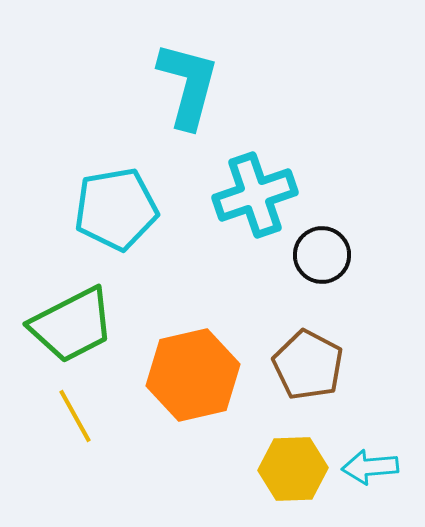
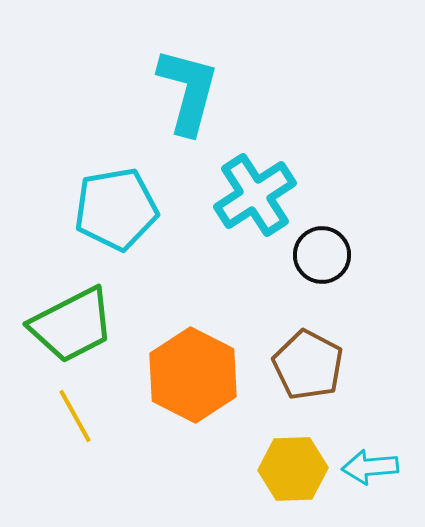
cyan L-shape: moved 6 px down
cyan cross: rotated 14 degrees counterclockwise
orange hexagon: rotated 20 degrees counterclockwise
